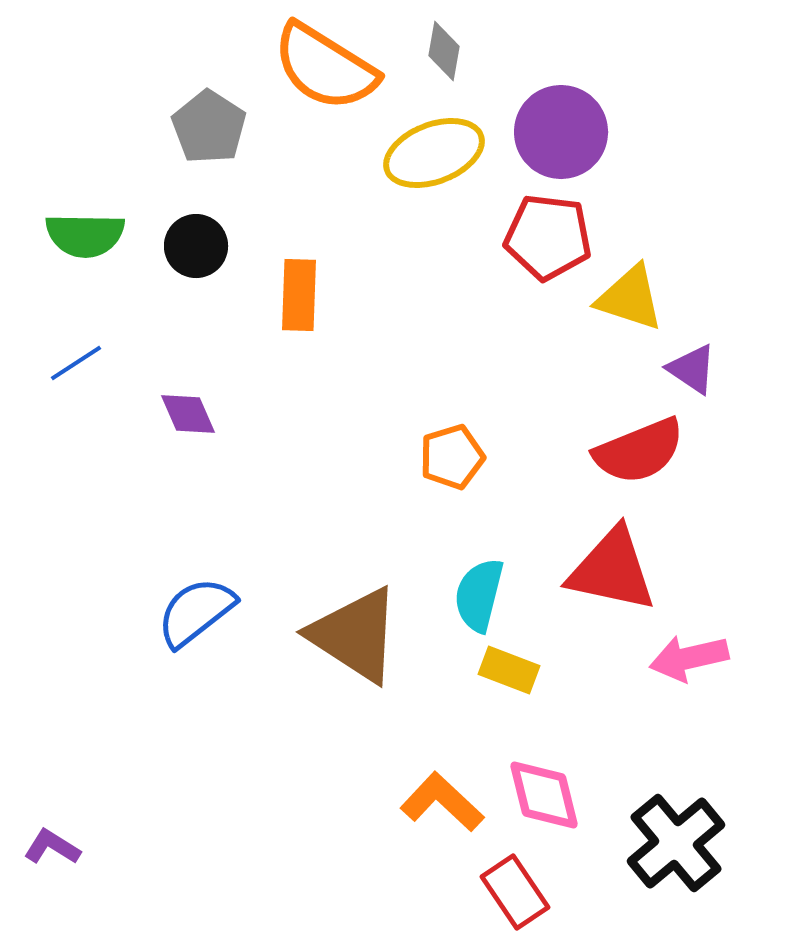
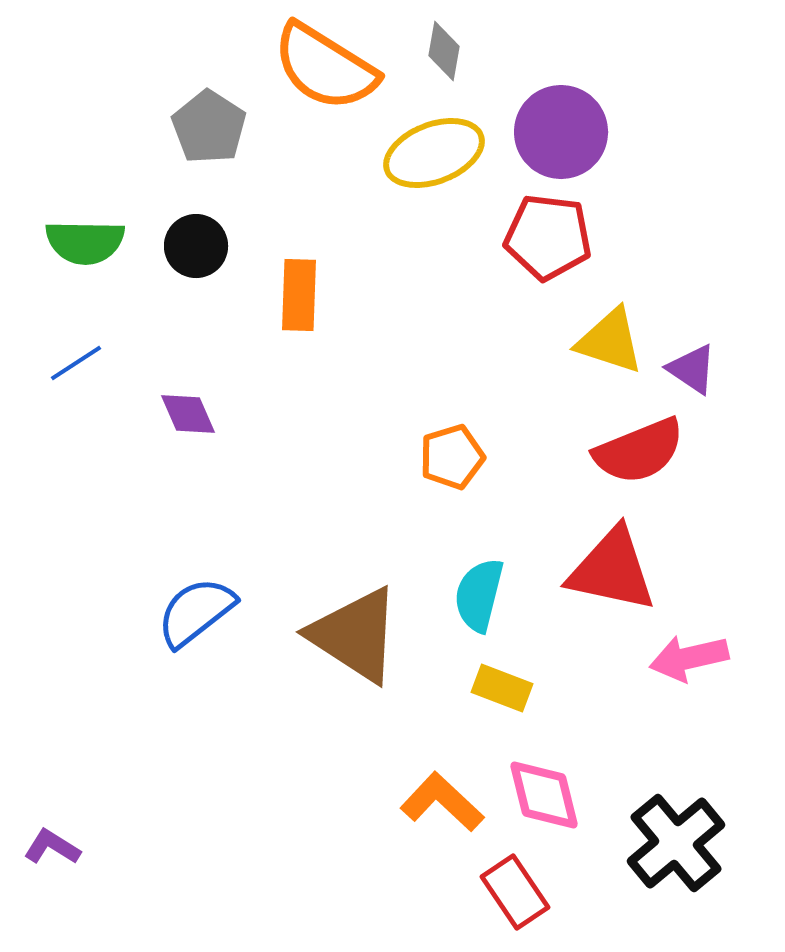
green semicircle: moved 7 px down
yellow triangle: moved 20 px left, 43 px down
yellow rectangle: moved 7 px left, 18 px down
